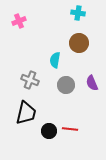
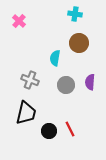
cyan cross: moved 3 px left, 1 px down
pink cross: rotated 24 degrees counterclockwise
cyan semicircle: moved 2 px up
purple semicircle: moved 2 px left, 1 px up; rotated 28 degrees clockwise
red line: rotated 56 degrees clockwise
